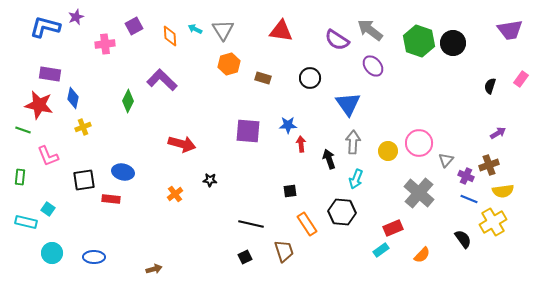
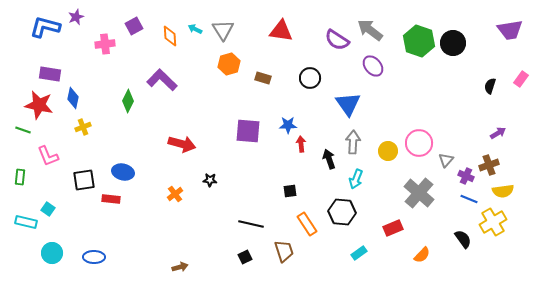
cyan rectangle at (381, 250): moved 22 px left, 3 px down
brown arrow at (154, 269): moved 26 px right, 2 px up
